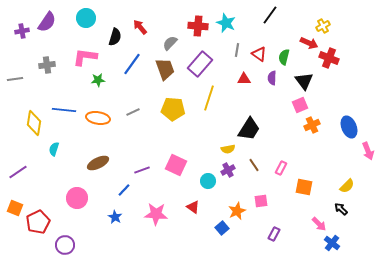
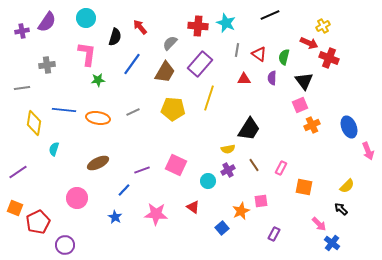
black line at (270, 15): rotated 30 degrees clockwise
pink L-shape at (85, 57): moved 2 px right, 3 px up; rotated 90 degrees clockwise
brown trapezoid at (165, 69): moved 3 px down; rotated 50 degrees clockwise
gray line at (15, 79): moved 7 px right, 9 px down
orange star at (237, 211): moved 4 px right
